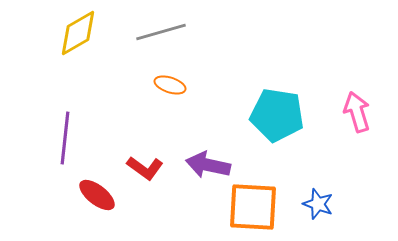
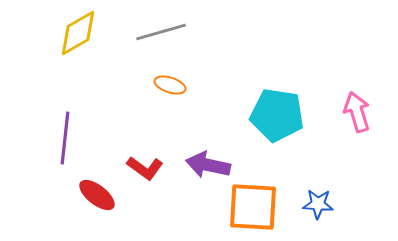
blue star: rotated 16 degrees counterclockwise
